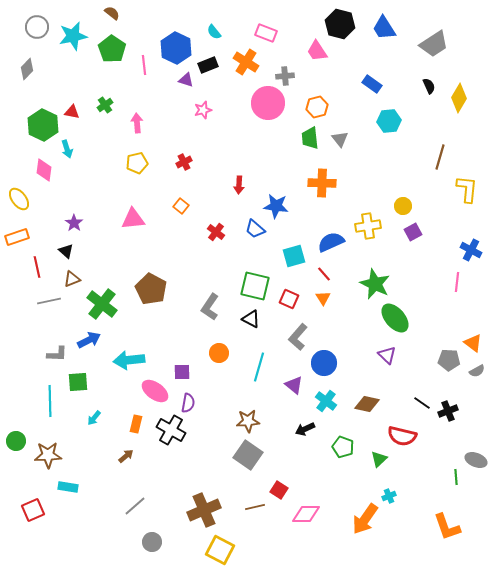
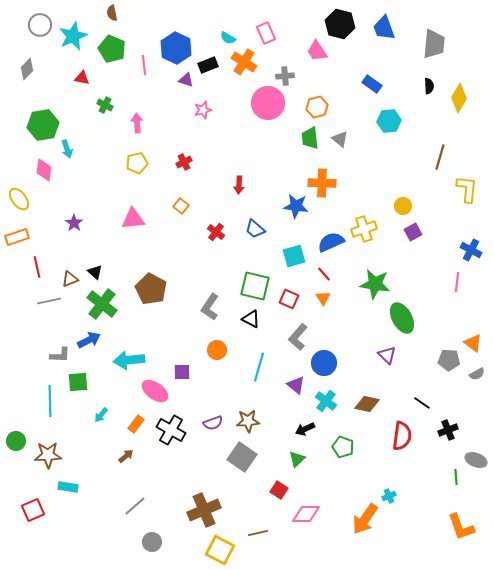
brown semicircle at (112, 13): rotated 140 degrees counterclockwise
gray circle at (37, 27): moved 3 px right, 2 px up
blue trapezoid at (384, 28): rotated 12 degrees clockwise
cyan semicircle at (214, 32): moved 14 px right, 6 px down; rotated 21 degrees counterclockwise
pink rectangle at (266, 33): rotated 45 degrees clockwise
cyan star at (73, 36): rotated 12 degrees counterclockwise
gray trapezoid at (434, 44): rotated 52 degrees counterclockwise
green pentagon at (112, 49): rotated 12 degrees counterclockwise
orange cross at (246, 62): moved 2 px left
black semicircle at (429, 86): rotated 21 degrees clockwise
green cross at (105, 105): rotated 28 degrees counterclockwise
red triangle at (72, 112): moved 10 px right, 34 px up
green hexagon at (43, 125): rotated 24 degrees clockwise
gray triangle at (340, 139): rotated 12 degrees counterclockwise
blue star at (276, 206): moved 20 px right
yellow cross at (368, 226): moved 4 px left, 3 px down; rotated 10 degrees counterclockwise
black triangle at (66, 251): moved 29 px right, 21 px down
brown triangle at (72, 279): moved 2 px left
green star at (375, 284): rotated 16 degrees counterclockwise
green ellipse at (395, 318): moved 7 px right; rotated 12 degrees clockwise
orange circle at (219, 353): moved 2 px left, 3 px up
gray L-shape at (57, 354): moved 3 px right, 1 px down
gray semicircle at (477, 371): moved 3 px down
purple triangle at (294, 385): moved 2 px right
purple semicircle at (188, 403): moved 25 px right, 20 px down; rotated 60 degrees clockwise
black cross at (448, 411): moved 19 px down
cyan arrow at (94, 418): moved 7 px right, 3 px up
orange rectangle at (136, 424): rotated 24 degrees clockwise
red semicircle at (402, 436): rotated 96 degrees counterclockwise
gray square at (248, 455): moved 6 px left, 2 px down
green triangle at (379, 459): moved 82 px left
brown line at (255, 507): moved 3 px right, 26 px down
orange L-shape at (447, 527): moved 14 px right
